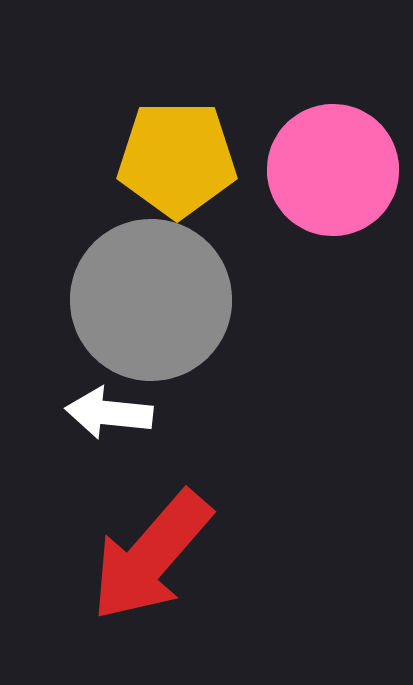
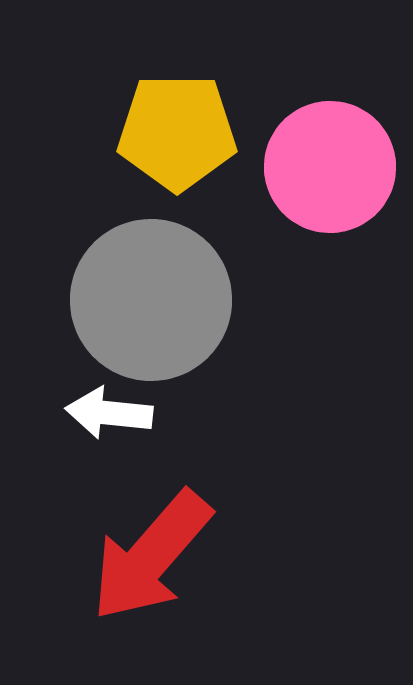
yellow pentagon: moved 27 px up
pink circle: moved 3 px left, 3 px up
